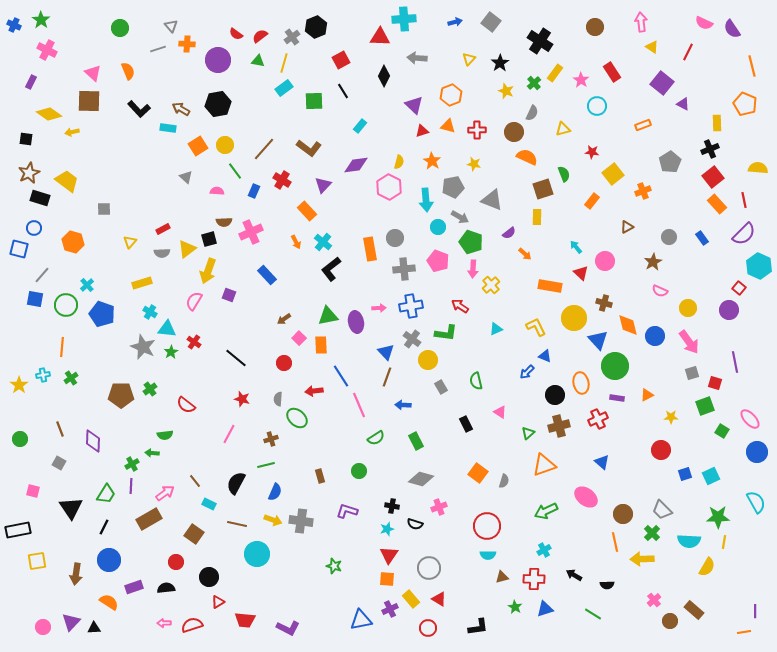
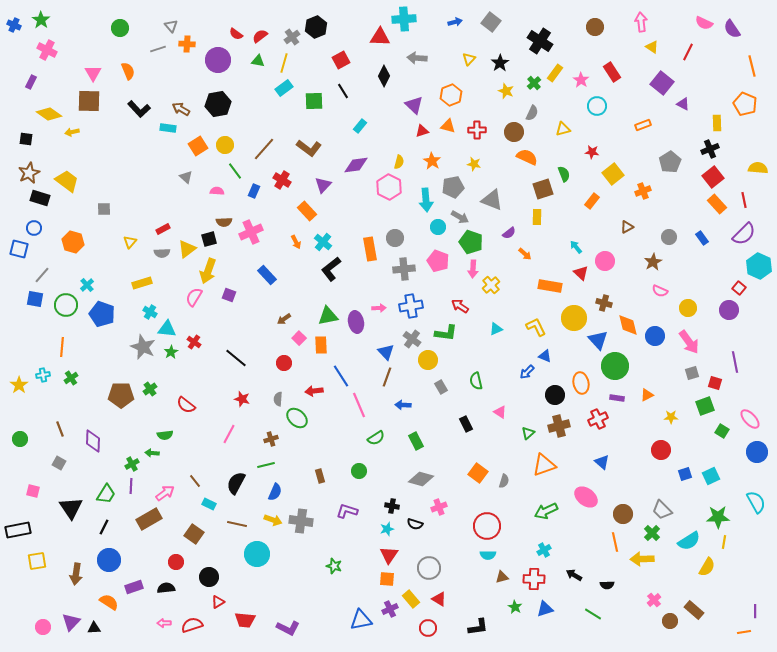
pink triangle at (93, 73): rotated 18 degrees clockwise
pink semicircle at (194, 301): moved 4 px up
cyan semicircle at (689, 541): rotated 35 degrees counterclockwise
